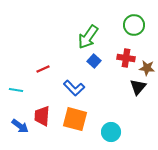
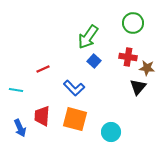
green circle: moved 1 px left, 2 px up
red cross: moved 2 px right, 1 px up
blue arrow: moved 2 px down; rotated 30 degrees clockwise
